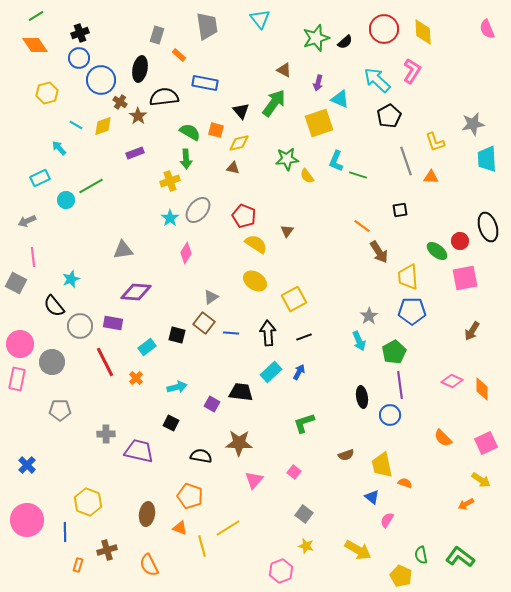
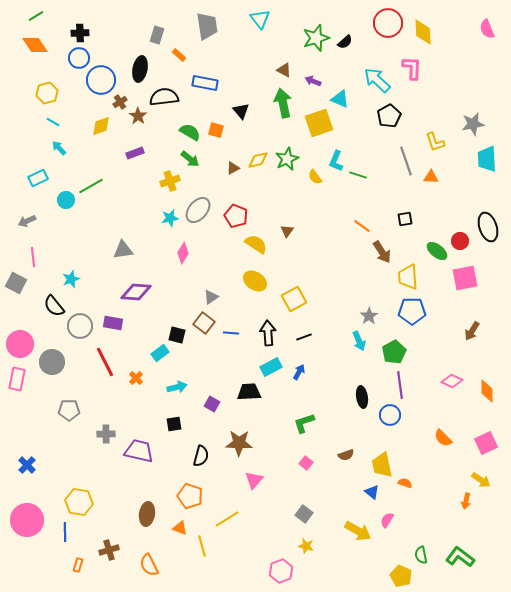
red circle at (384, 29): moved 4 px right, 6 px up
black cross at (80, 33): rotated 18 degrees clockwise
pink L-shape at (412, 71): moved 3 px up; rotated 30 degrees counterclockwise
purple arrow at (318, 83): moved 5 px left, 2 px up; rotated 98 degrees clockwise
brown cross at (120, 102): rotated 24 degrees clockwise
green arrow at (274, 103): moved 9 px right; rotated 48 degrees counterclockwise
cyan line at (76, 125): moved 23 px left, 3 px up
yellow diamond at (103, 126): moved 2 px left
yellow diamond at (239, 143): moved 19 px right, 17 px down
green arrow at (186, 159): moved 4 px right; rotated 48 degrees counterclockwise
green star at (287, 159): rotated 20 degrees counterclockwise
brown triangle at (233, 168): rotated 40 degrees counterclockwise
yellow semicircle at (307, 176): moved 8 px right, 1 px down
cyan rectangle at (40, 178): moved 2 px left
black square at (400, 210): moved 5 px right, 9 px down
red pentagon at (244, 216): moved 8 px left
cyan star at (170, 218): rotated 24 degrees clockwise
brown arrow at (379, 252): moved 3 px right
pink diamond at (186, 253): moved 3 px left
cyan rectangle at (147, 347): moved 13 px right, 6 px down
cyan rectangle at (271, 372): moved 5 px up; rotated 15 degrees clockwise
orange diamond at (482, 389): moved 5 px right, 2 px down
black trapezoid at (241, 392): moved 8 px right; rotated 10 degrees counterclockwise
gray pentagon at (60, 410): moved 9 px right
black square at (171, 423): moved 3 px right, 1 px down; rotated 35 degrees counterclockwise
black semicircle at (201, 456): rotated 95 degrees clockwise
pink square at (294, 472): moved 12 px right, 9 px up
blue triangle at (372, 497): moved 5 px up
yellow hexagon at (88, 502): moved 9 px left; rotated 12 degrees counterclockwise
orange arrow at (466, 504): moved 3 px up; rotated 49 degrees counterclockwise
yellow line at (228, 528): moved 1 px left, 9 px up
brown cross at (107, 550): moved 2 px right
yellow arrow at (358, 550): moved 19 px up
